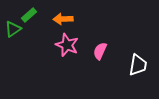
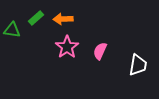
green rectangle: moved 7 px right, 3 px down
green triangle: moved 1 px left, 1 px down; rotated 42 degrees clockwise
pink star: moved 2 px down; rotated 15 degrees clockwise
